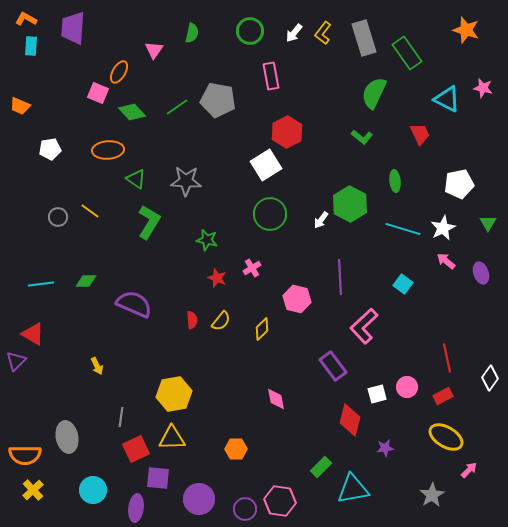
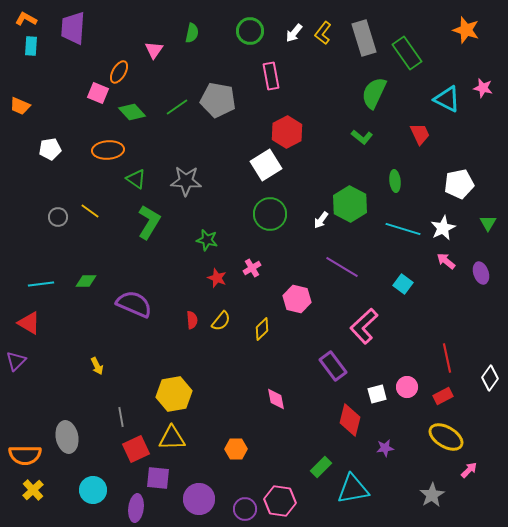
purple line at (340, 277): moved 2 px right, 10 px up; rotated 56 degrees counterclockwise
red triangle at (33, 334): moved 4 px left, 11 px up
gray line at (121, 417): rotated 18 degrees counterclockwise
